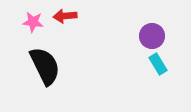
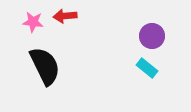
cyan rectangle: moved 11 px left, 4 px down; rotated 20 degrees counterclockwise
